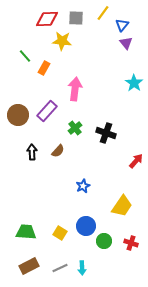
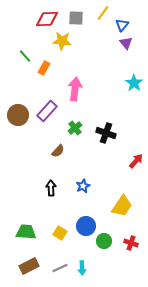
black arrow: moved 19 px right, 36 px down
